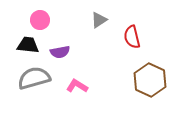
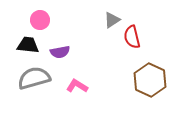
gray triangle: moved 13 px right
